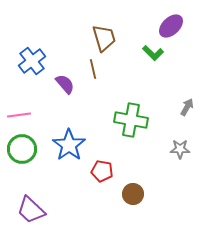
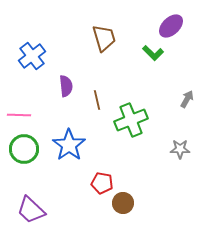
blue cross: moved 5 px up
brown line: moved 4 px right, 31 px down
purple semicircle: moved 1 px right, 2 px down; rotated 35 degrees clockwise
gray arrow: moved 8 px up
pink line: rotated 10 degrees clockwise
green cross: rotated 32 degrees counterclockwise
green circle: moved 2 px right
red pentagon: moved 12 px down
brown circle: moved 10 px left, 9 px down
